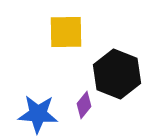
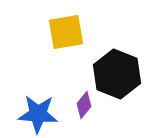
yellow square: rotated 9 degrees counterclockwise
